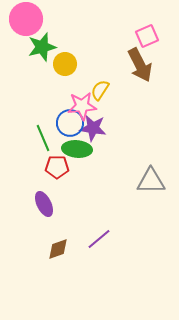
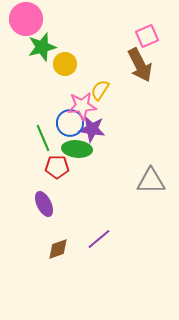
purple star: moved 1 px left, 1 px down
